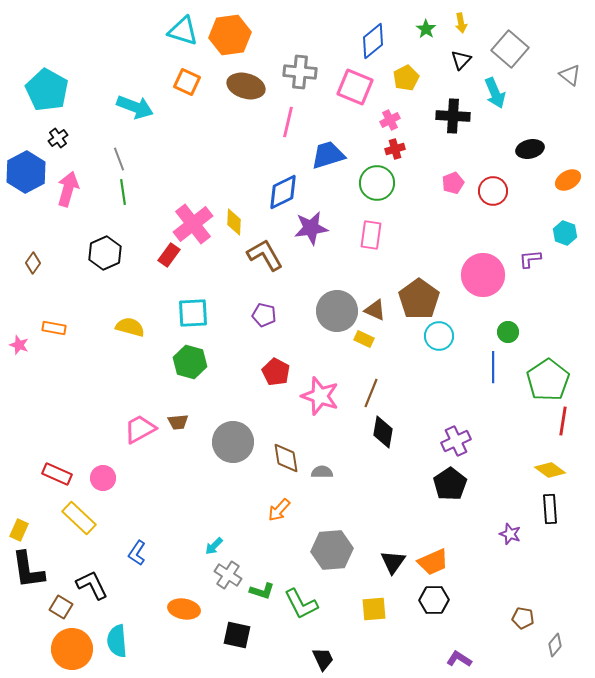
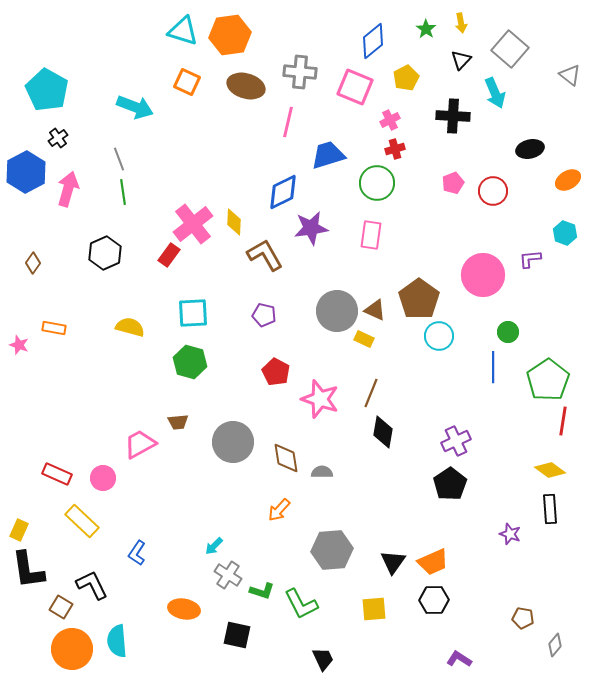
pink star at (320, 396): moved 3 px down
pink trapezoid at (140, 429): moved 15 px down
yellow rectangle at (79, 518): moved 3 px right, 3 px down
